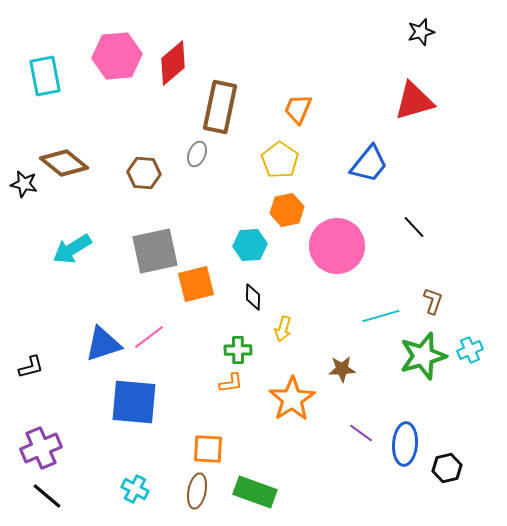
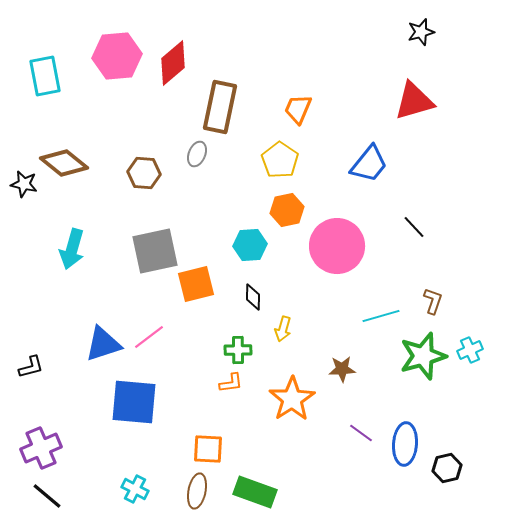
cyan arrow at (72, 249): rotated 42 degrees counterclockwise
